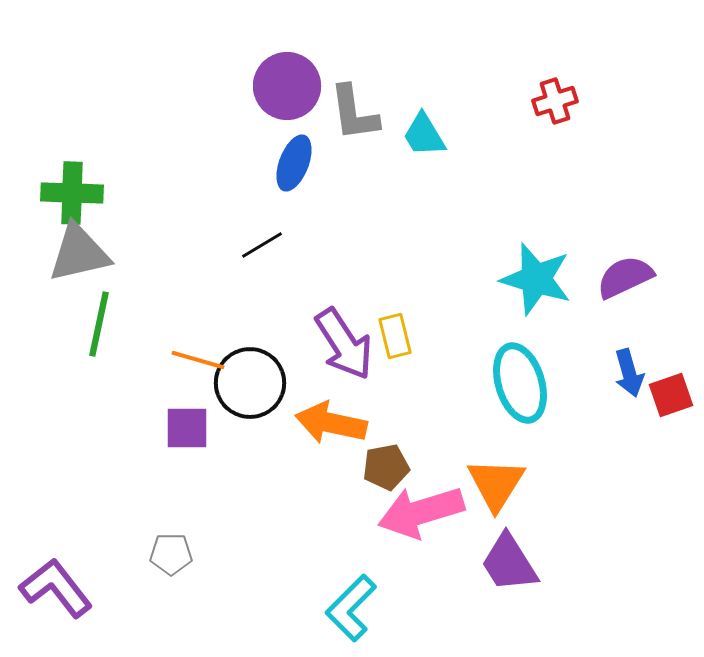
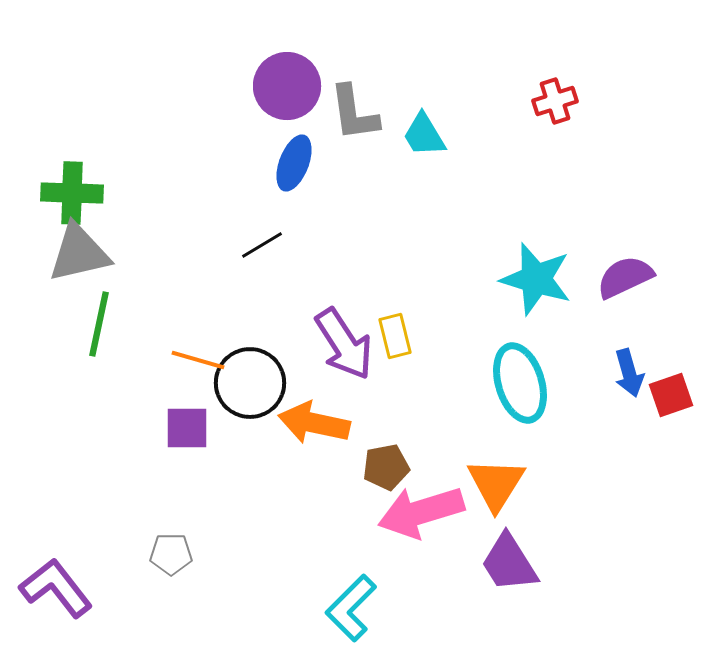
orange arrow: moved 17 px left
